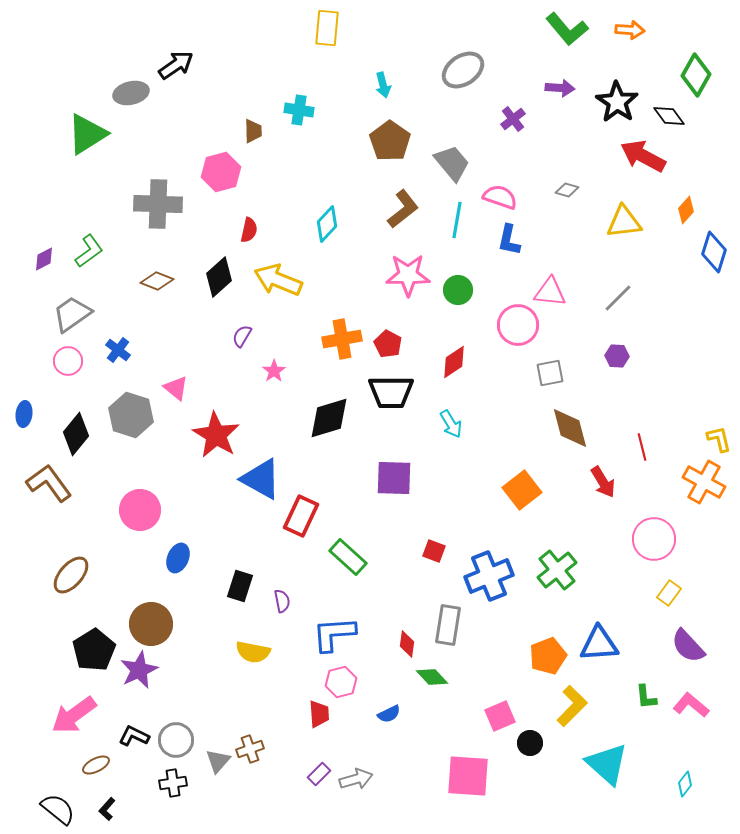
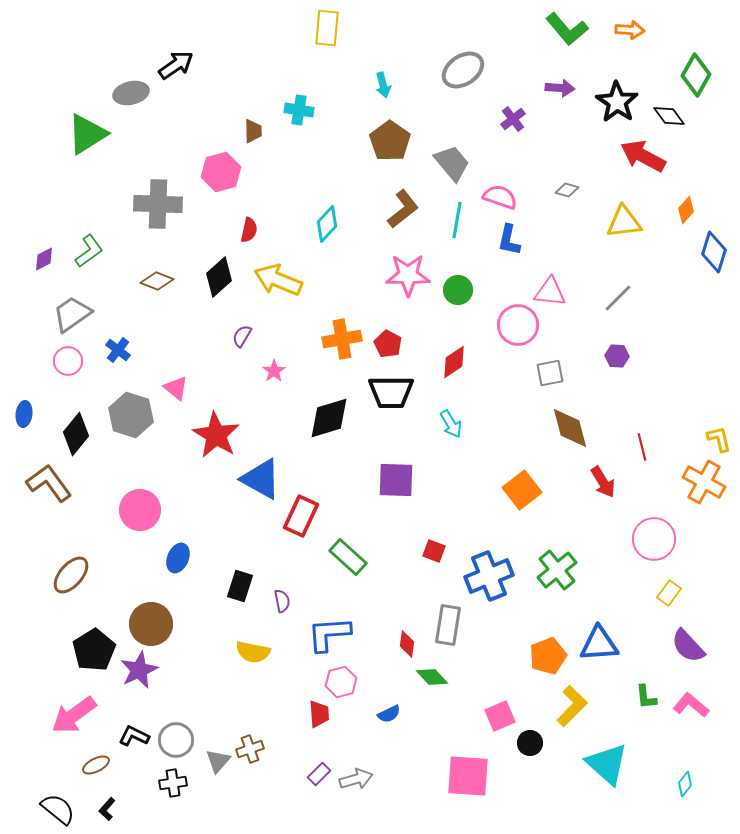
purple square at (394, 478): moved 2 px right, 2 px down
blue L-shape at (334, 634): moved 5 px left
